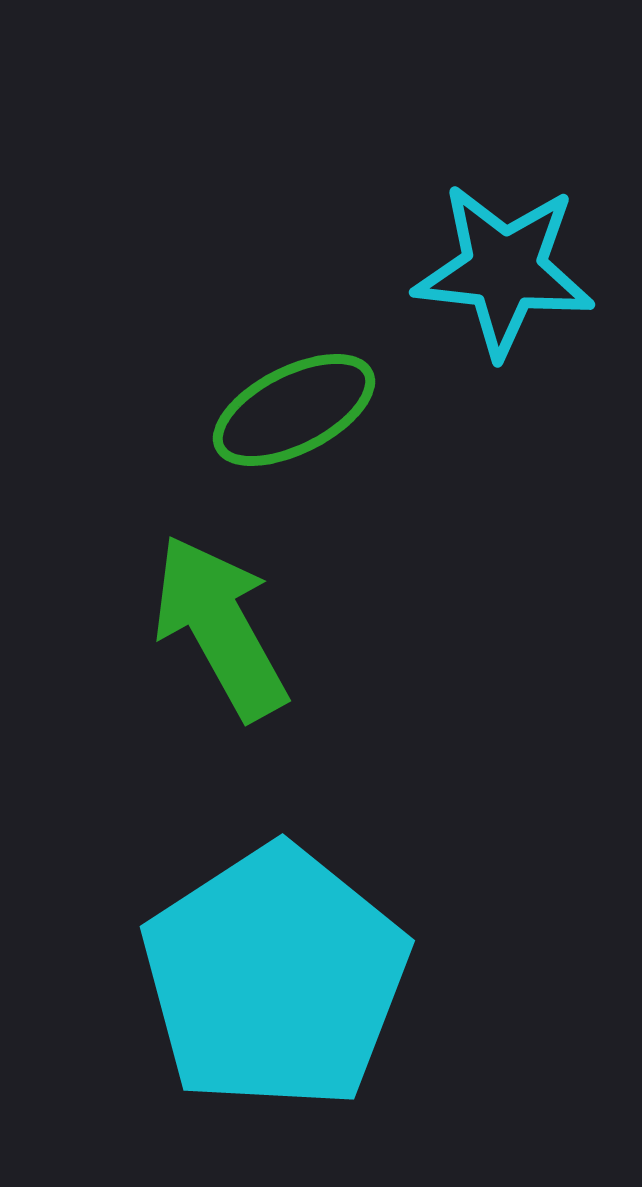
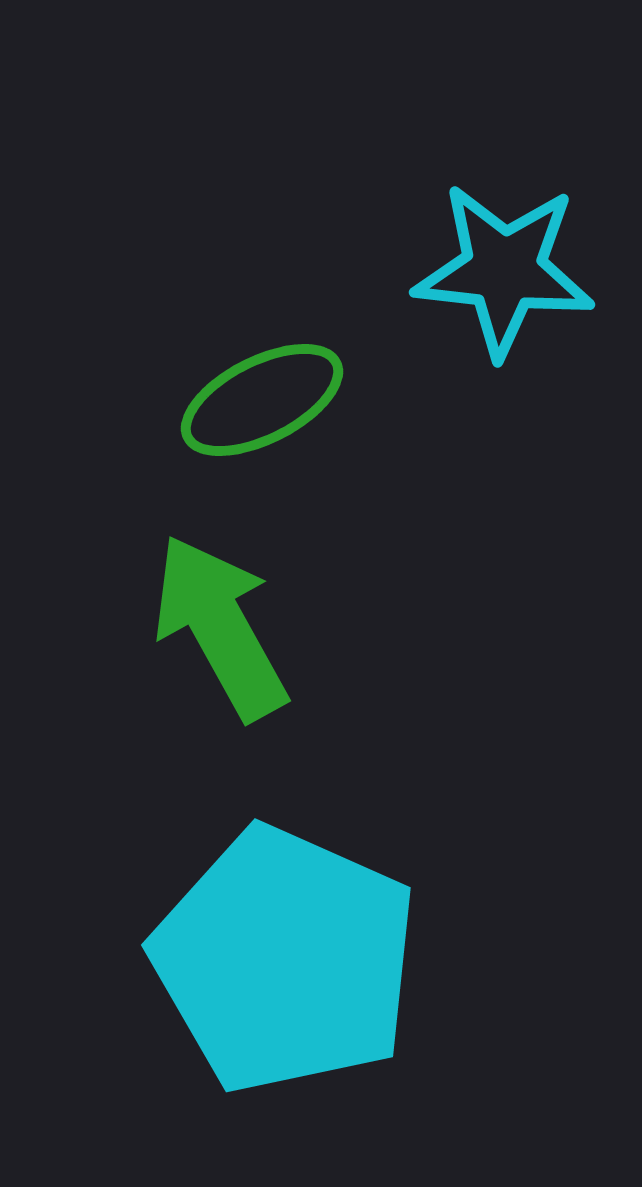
green ellipse: moved 32 px left, 10 px up
cyan pentagon: moved 10 px right, 18 px up; rotated 15 degrees counterclockwise
